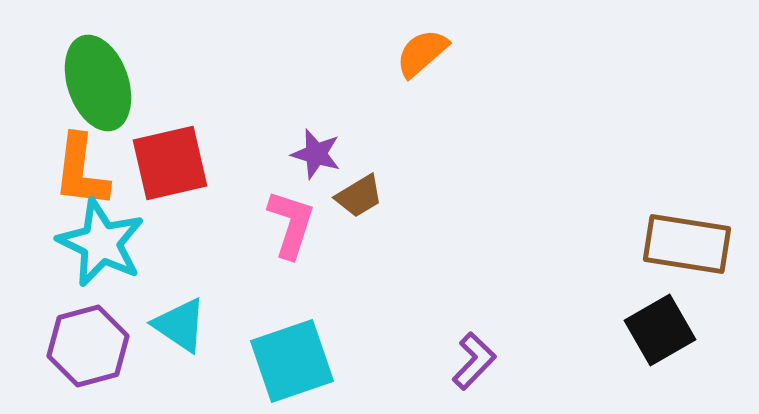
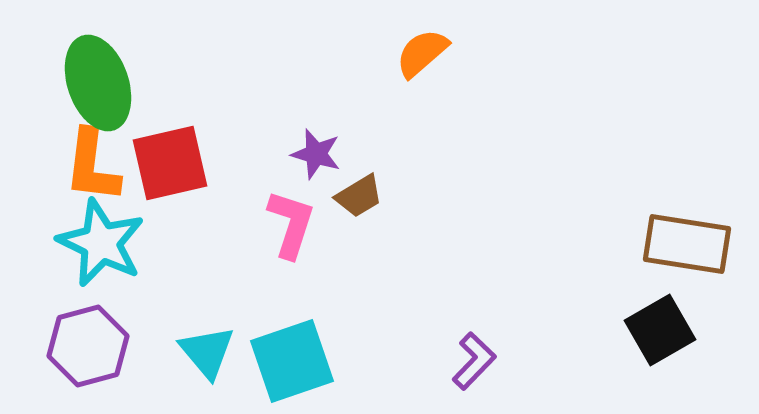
orange L-shape: moved 11 px right, 5 px up
cyan triangle: moved 27 px right, 27 px down; rotated 16 degrees clockwise
